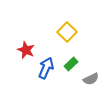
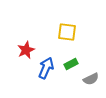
yellow square: rotated 36 degrees counterclockwise
red star: rotated 24 degrees clockwise
green rectangle: rotated 16 degrees clockwise
